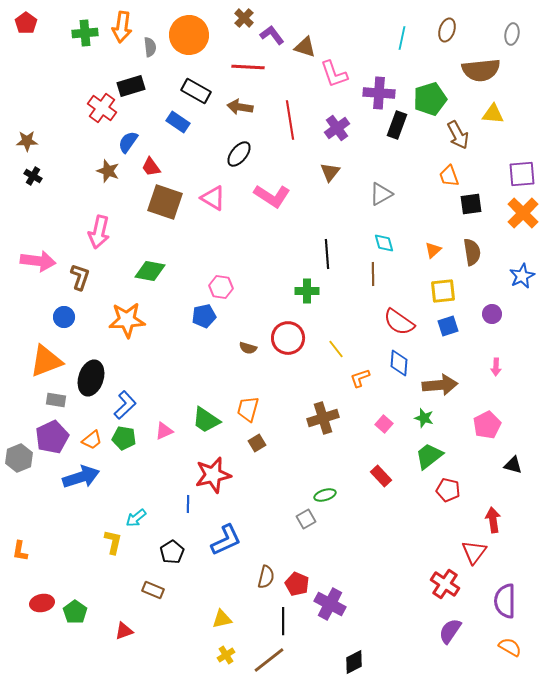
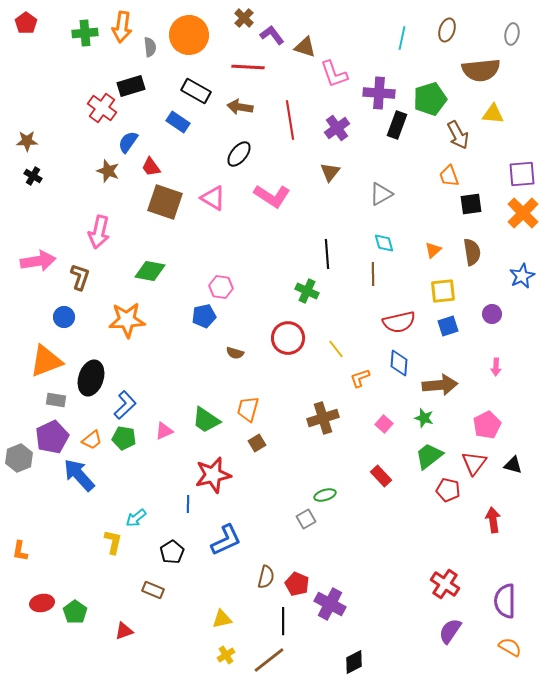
pink arrow at (38, 261): rotated 16 degrees counterclockwise
green cross at (307, 291): rotated 25 degrees clockwise
red semicircle at (399, 322): rotated 48 degrees counterclockwise
brown semicircle at (248, 348): moved 13 px left, 5 px down
blue arrow at (81, 477): moved 2 px left, 2 px up; rotated 114 degrees counterclockwise
red triangle at (474, 552): moved 89 px up
